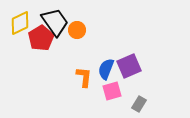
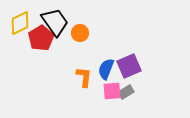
orange circle: moved 3 px right, 3 px down
pink square: rotated 12 degrees clockwise
gray rectangle: moved 13 px left, 12 px up; rotated 28 degrees clockwise
